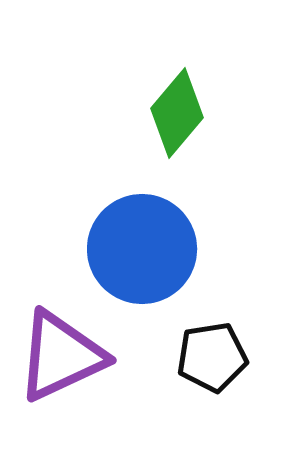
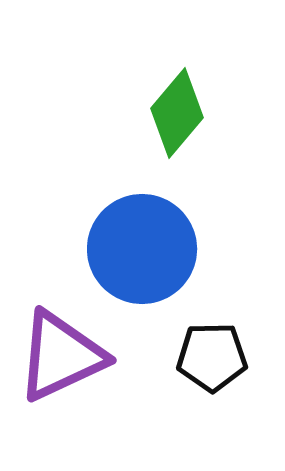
black pentagon: rotated 8 degrees clockwise
